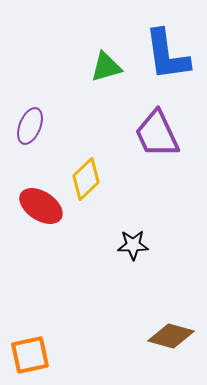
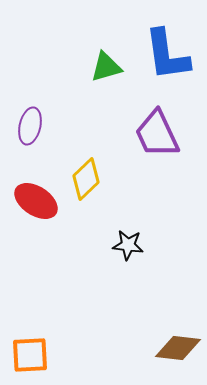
purple ellipse: rotated 9 degrees counterclockwise
red ellipse: moved 5 px left, 5 px up
black star: moved 5 px left; rotated 8 degrees clockwise
brown diamond: moved 7 px right, 12 px down; rotated 9 degrees counterclockwise
orange square: rotated 9 degrees clockwise
